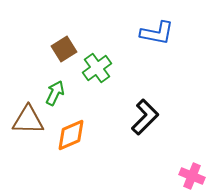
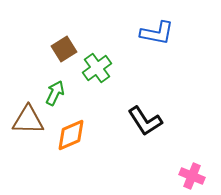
black L-shape: moved 4 px down; rotated 102 degrees clockwise
